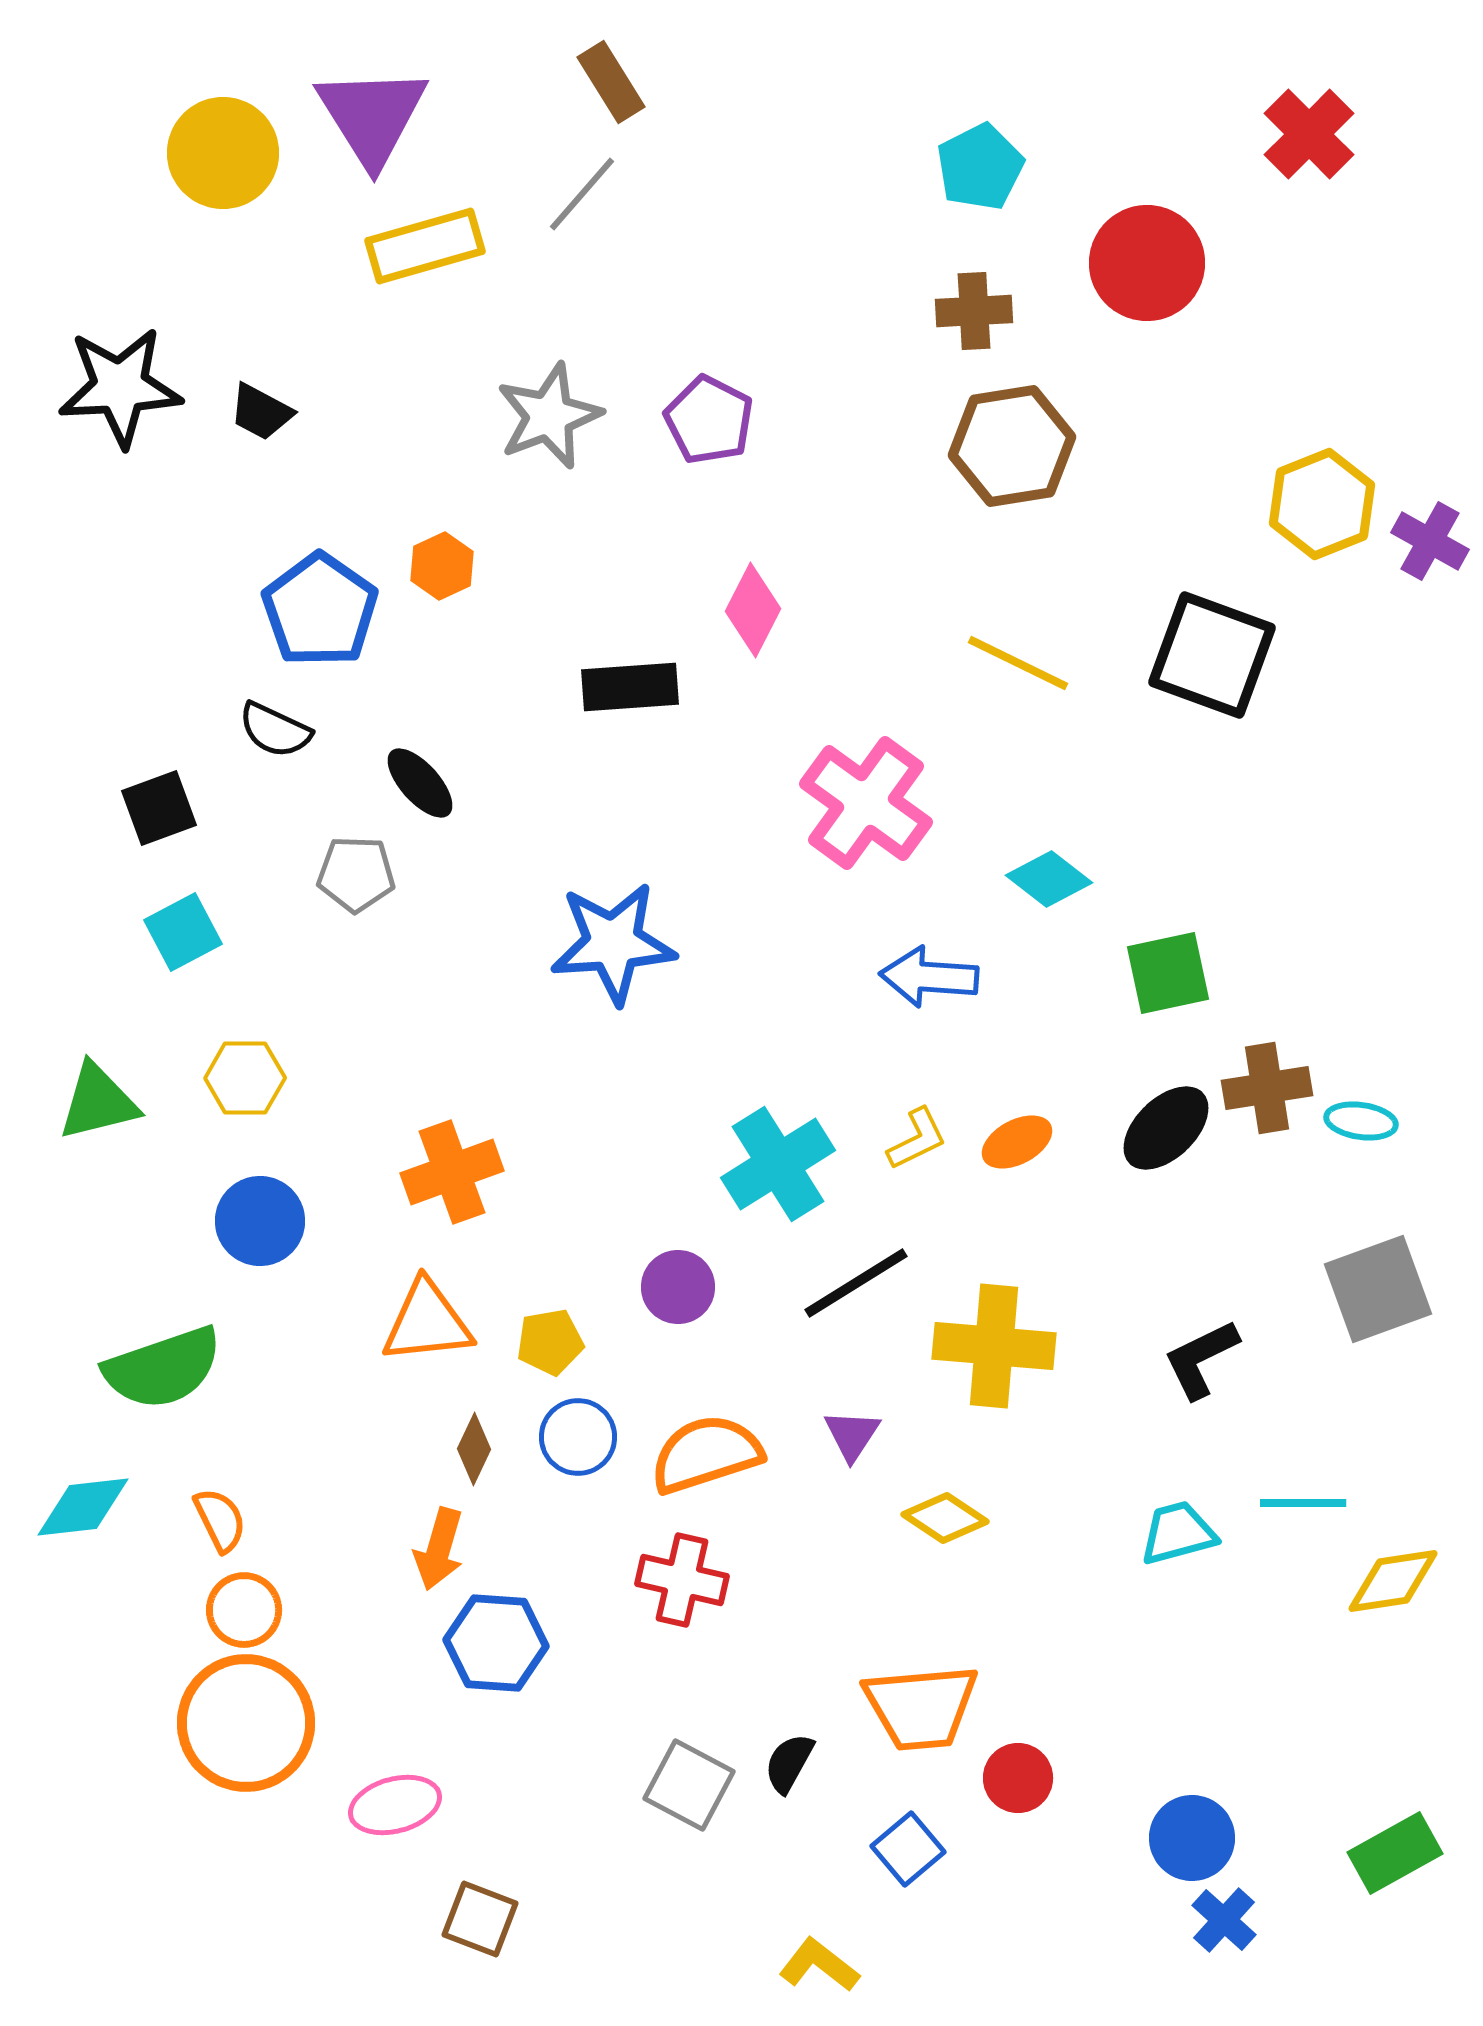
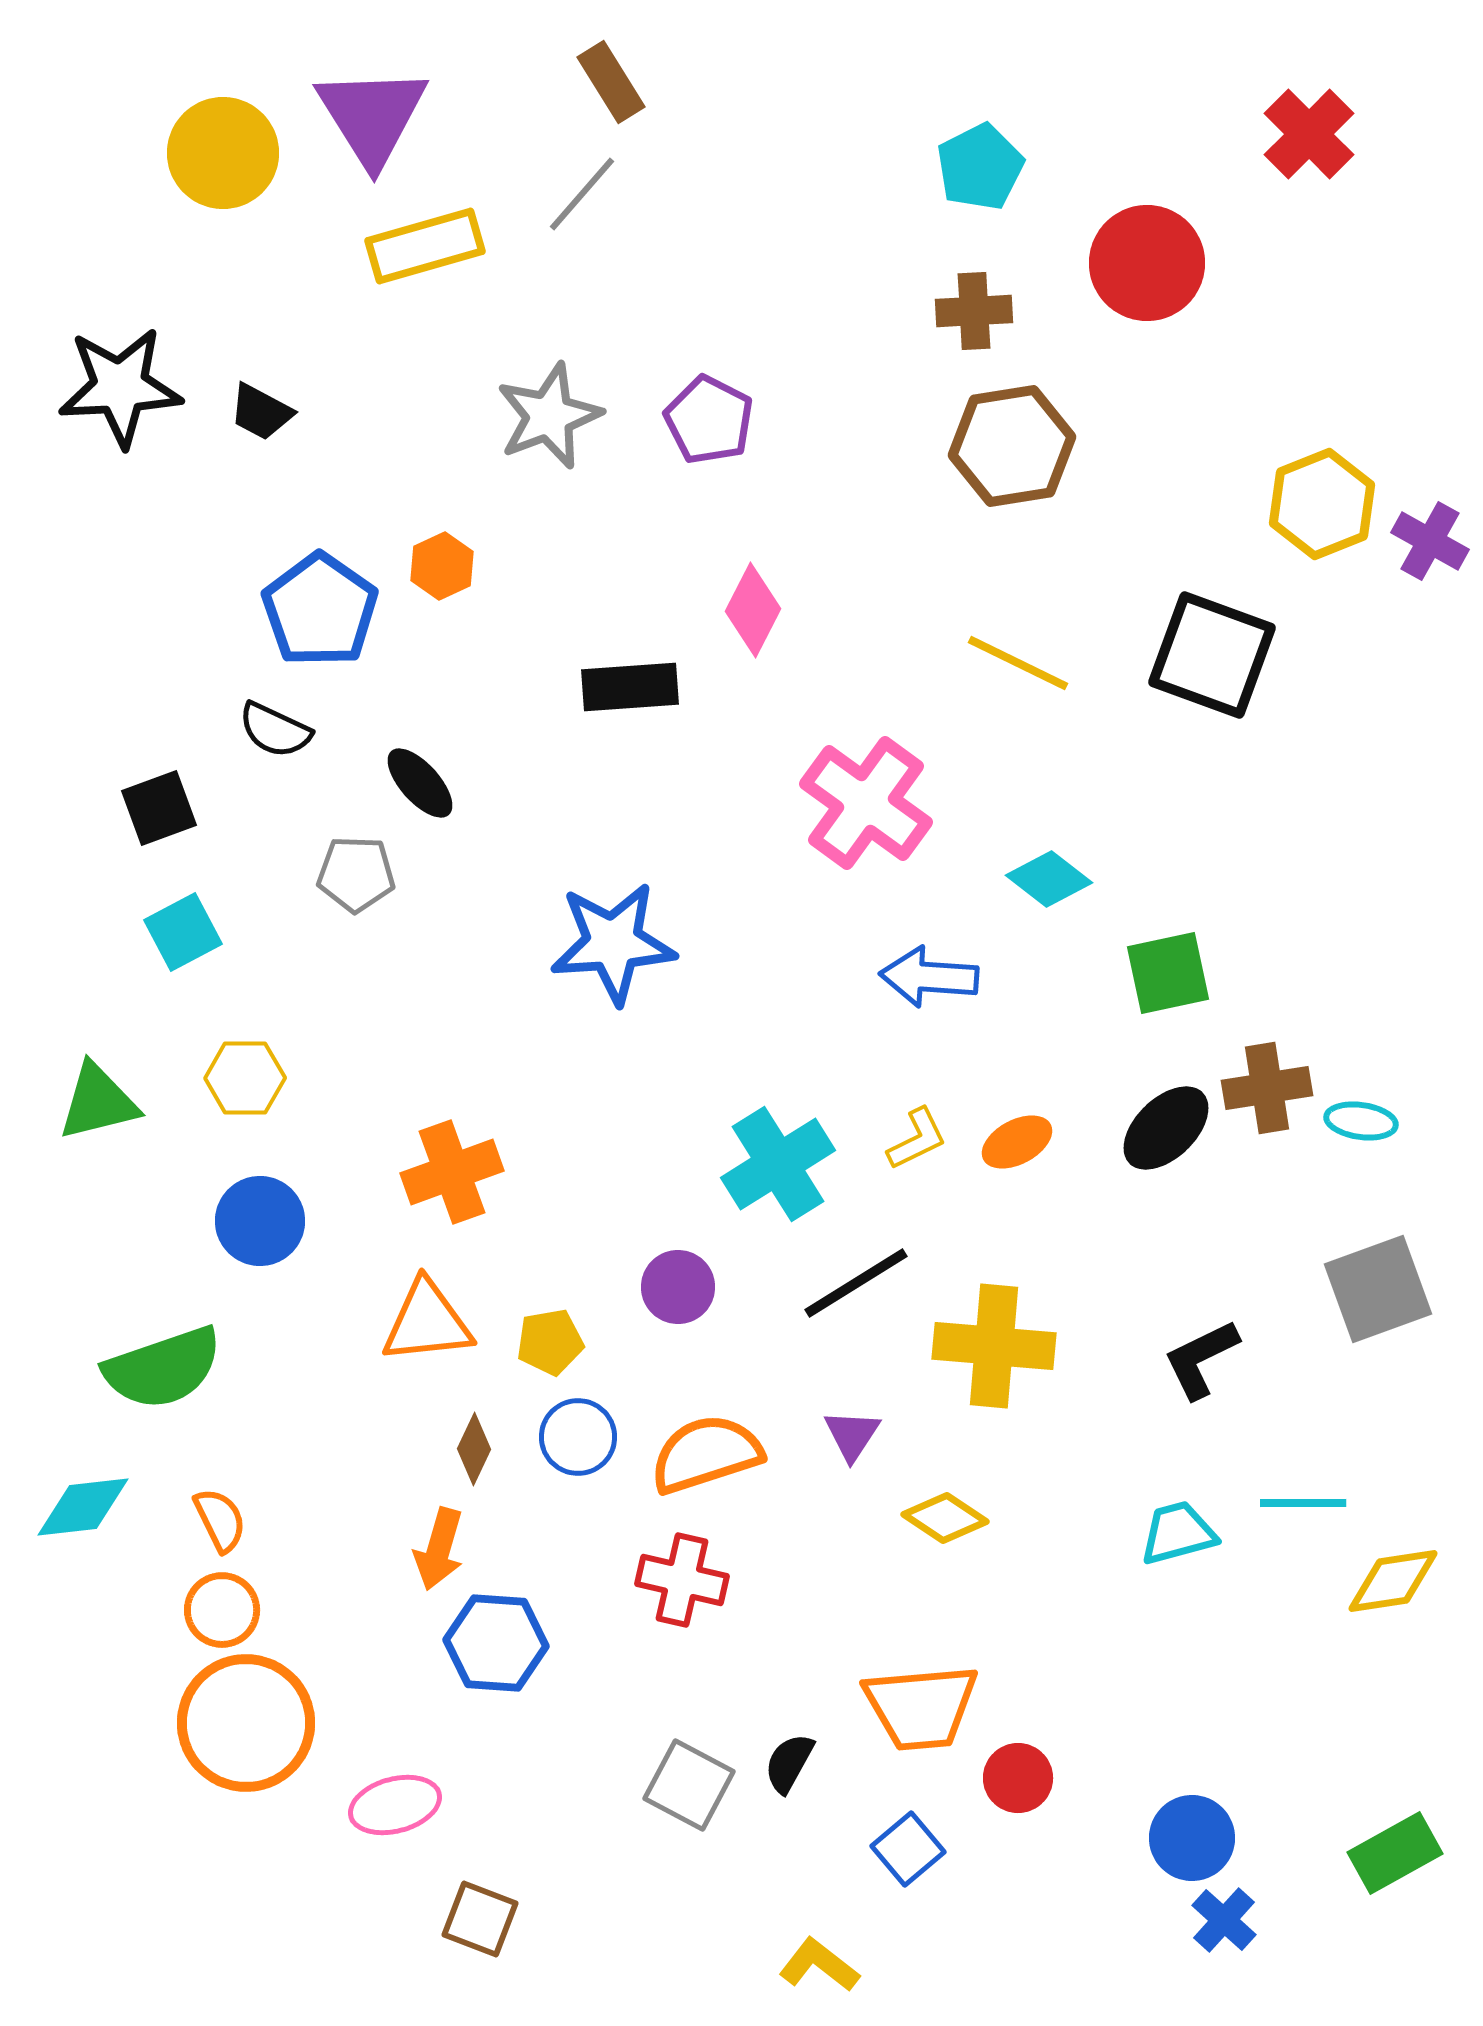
orange circle at (244, 1610): moved 22 px left
